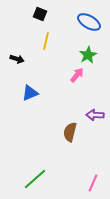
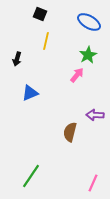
black arrow: rotated 88 degrees clockwise
green line: moved 4 px left, 3 px up; rotated 15 degrees counterclockwise
